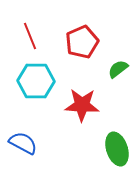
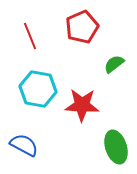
red pentagon: moved 15 px up
green semicircle: moved 4 px left, 5 px up
cyan hexagon: moved 2 px right, 8 px down; rotated 9 degrees clockwise
blue semicircle: moved 1 px right, 2 px down
green ellipse: moved 1 px left, 2 px up
